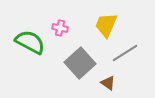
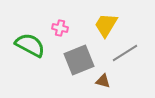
yellow trapezoid: rotated 8 degrees clockwise
green semicircle: moved 3 px down
gray square: moved 1 px left, 3 px up; rotated 20 degrees clockwise
brown triangle: moved 5 px left, 2 px up; rotated 21 degrees counterclockwise
